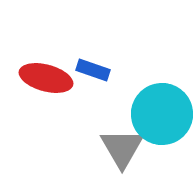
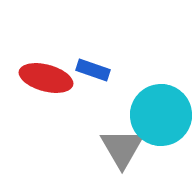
cyan circle: moved 1 px left, 1 px down
